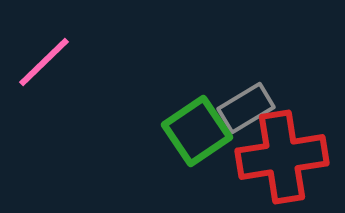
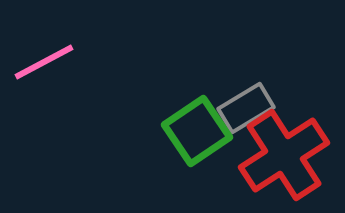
pink line: rotated 16 degrees clockwise
red cross: moved 2 px right, 2 px up; rotated 24 degrees counterclockwise
